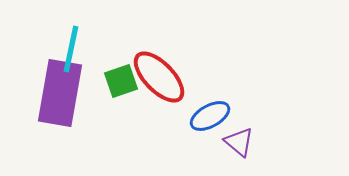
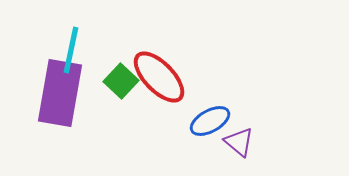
cyan line: moved 1 px down
green square: rotated 28 degrees counterclockwise
blue ellipse: moved 5 px down
